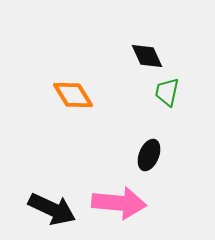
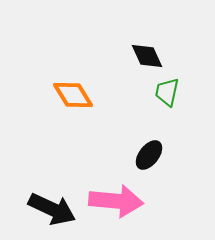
black ellipse: rotated 16 degrees clockwise
pink arrow: moved 3 px left, 2 px up
